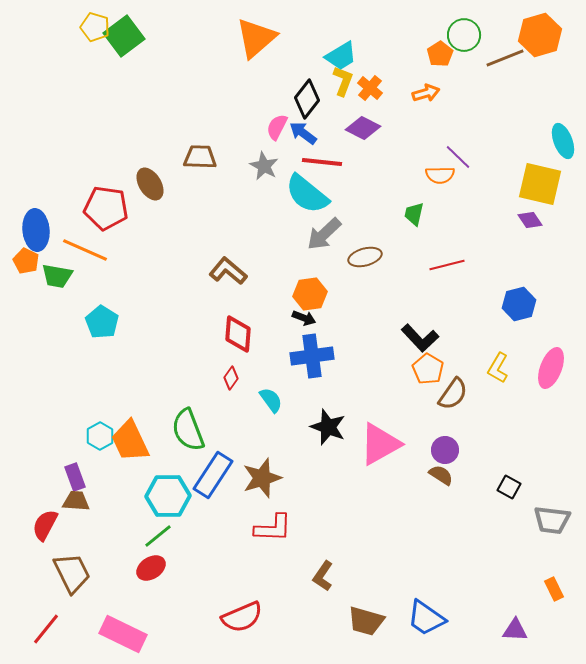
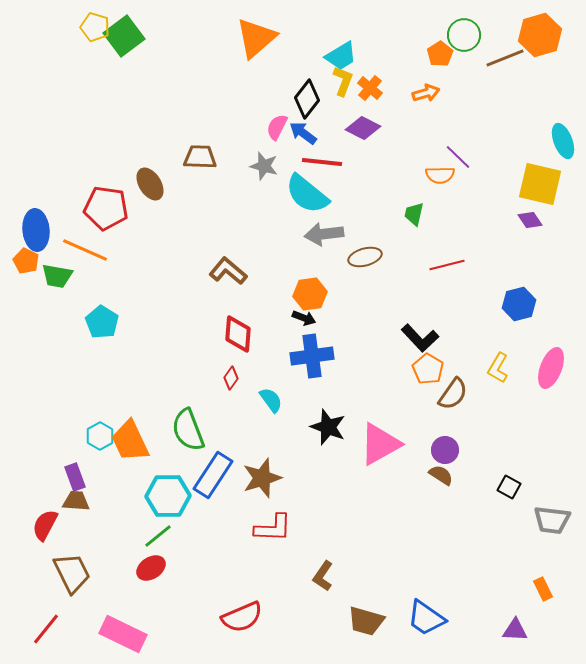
gray star at (264, 166): rotated 12 degrees counterclockwise
gray arrow at (324, 234): rotated 36 degrees clockwise
orange rectangle at (554, 589): moved 11 px left
